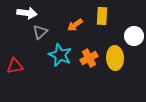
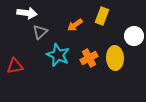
yellow rectangle: rotated 18 degrees clockwise
cyan star: moved 2 px left
